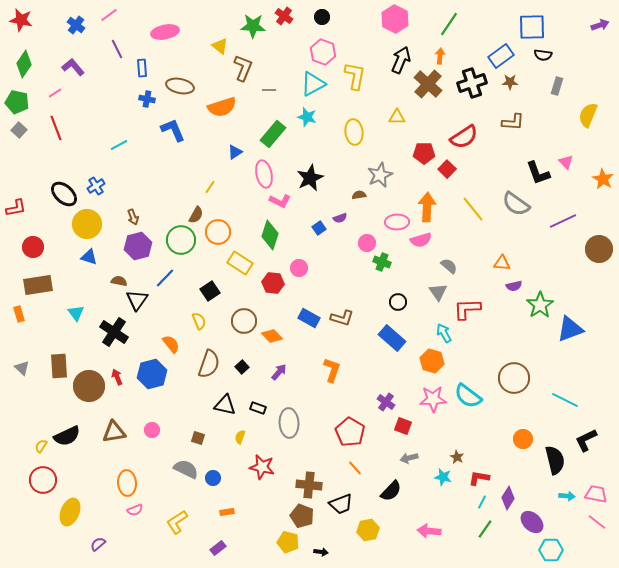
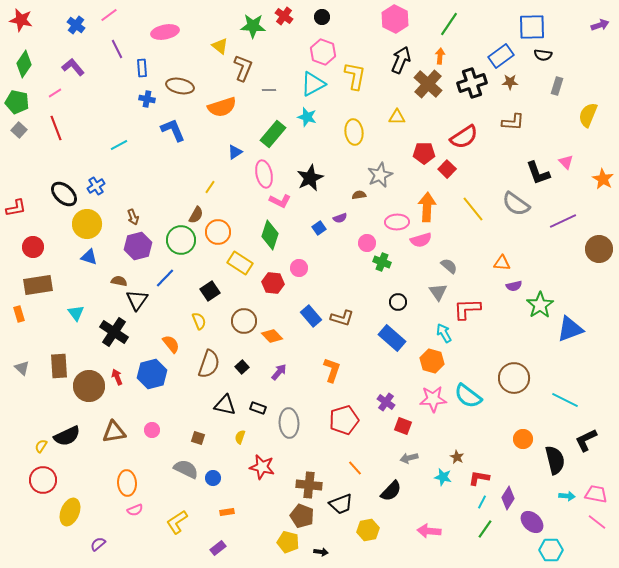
blue rectangle at (309, 318): moved 2 px right, 2 px up; rotated 20 degrees clockwise
red pentagon at (350, 432): moved 6 px left, 12 px up; rotated 24 degrees clockwise
